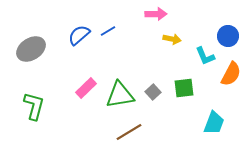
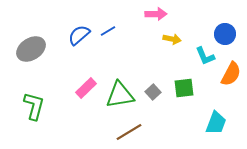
blue circle: moved 3 px left, 2 px up
cyan trapezoid: moved 2 px right
